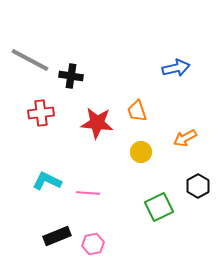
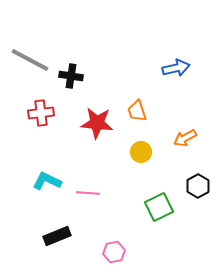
pink hexagon: moved 21 px right, 8 px down
